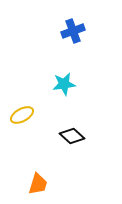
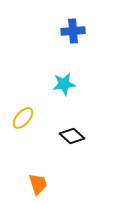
blue cross: rotated 15 degrees clockwise
yellow ellipse: moved 1 px right, 3 px down; rotated 20 degrees counterclockwise
orange trapezoid: rotated 35 degrees counterclockwise
